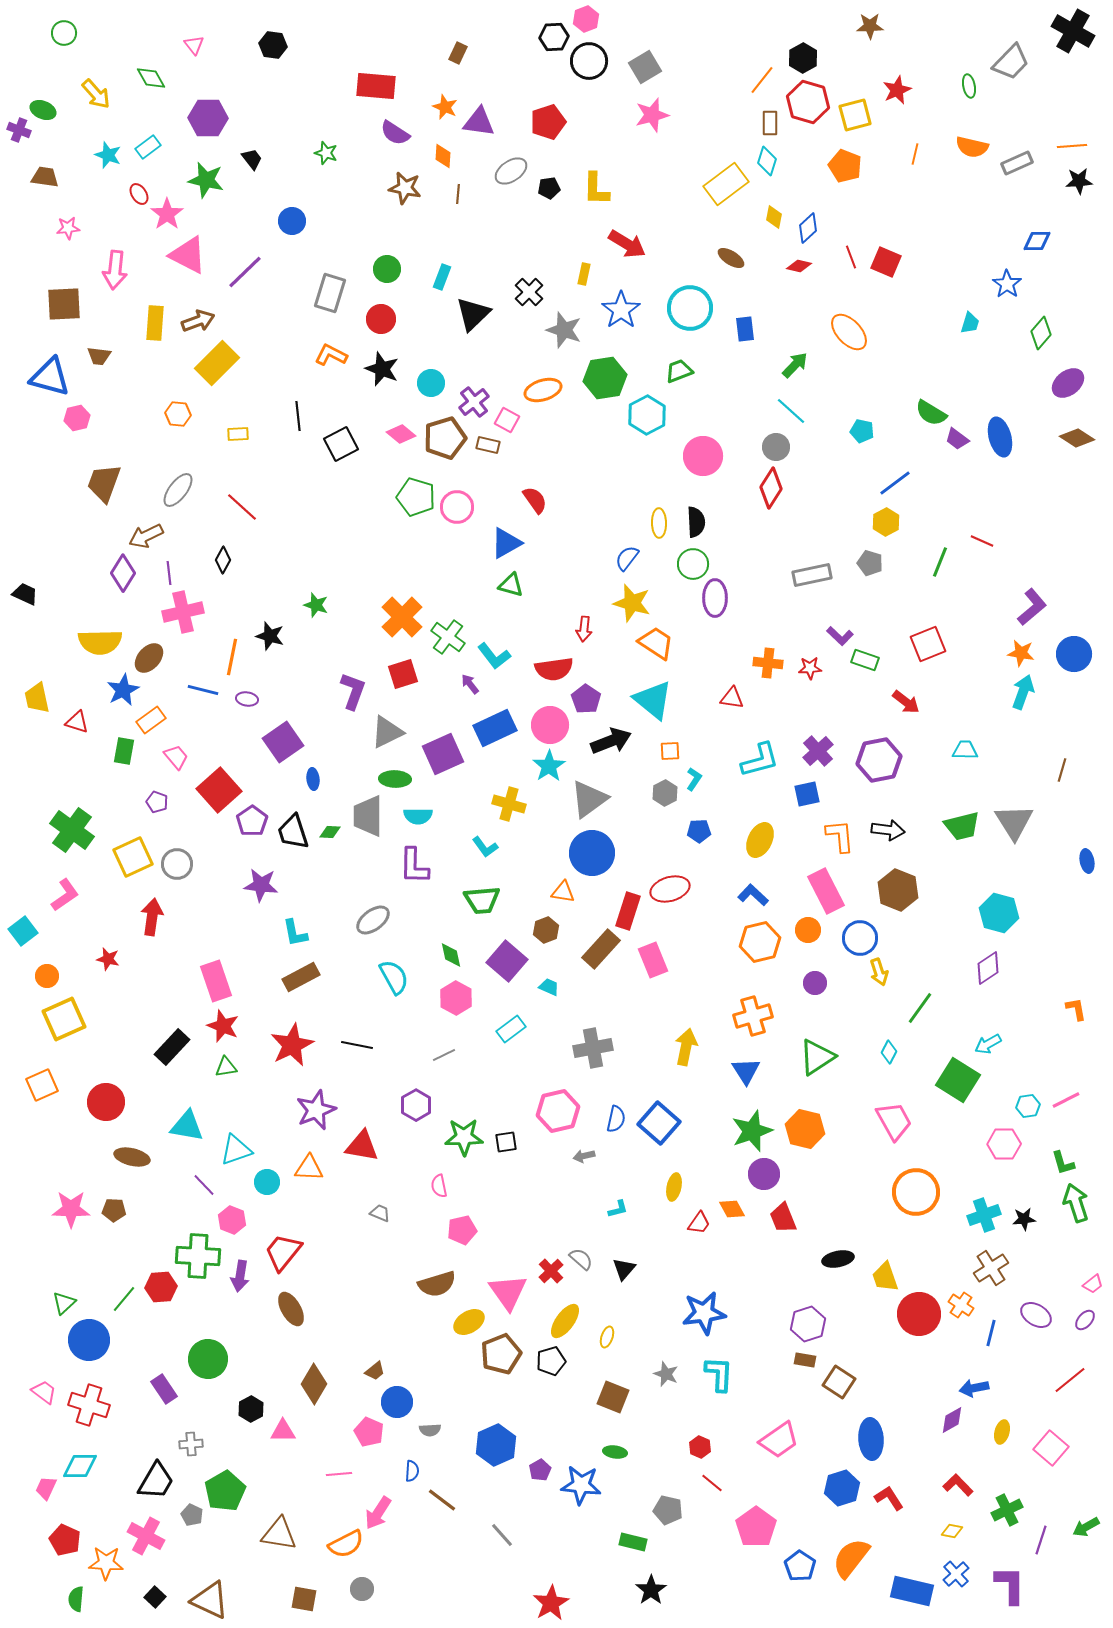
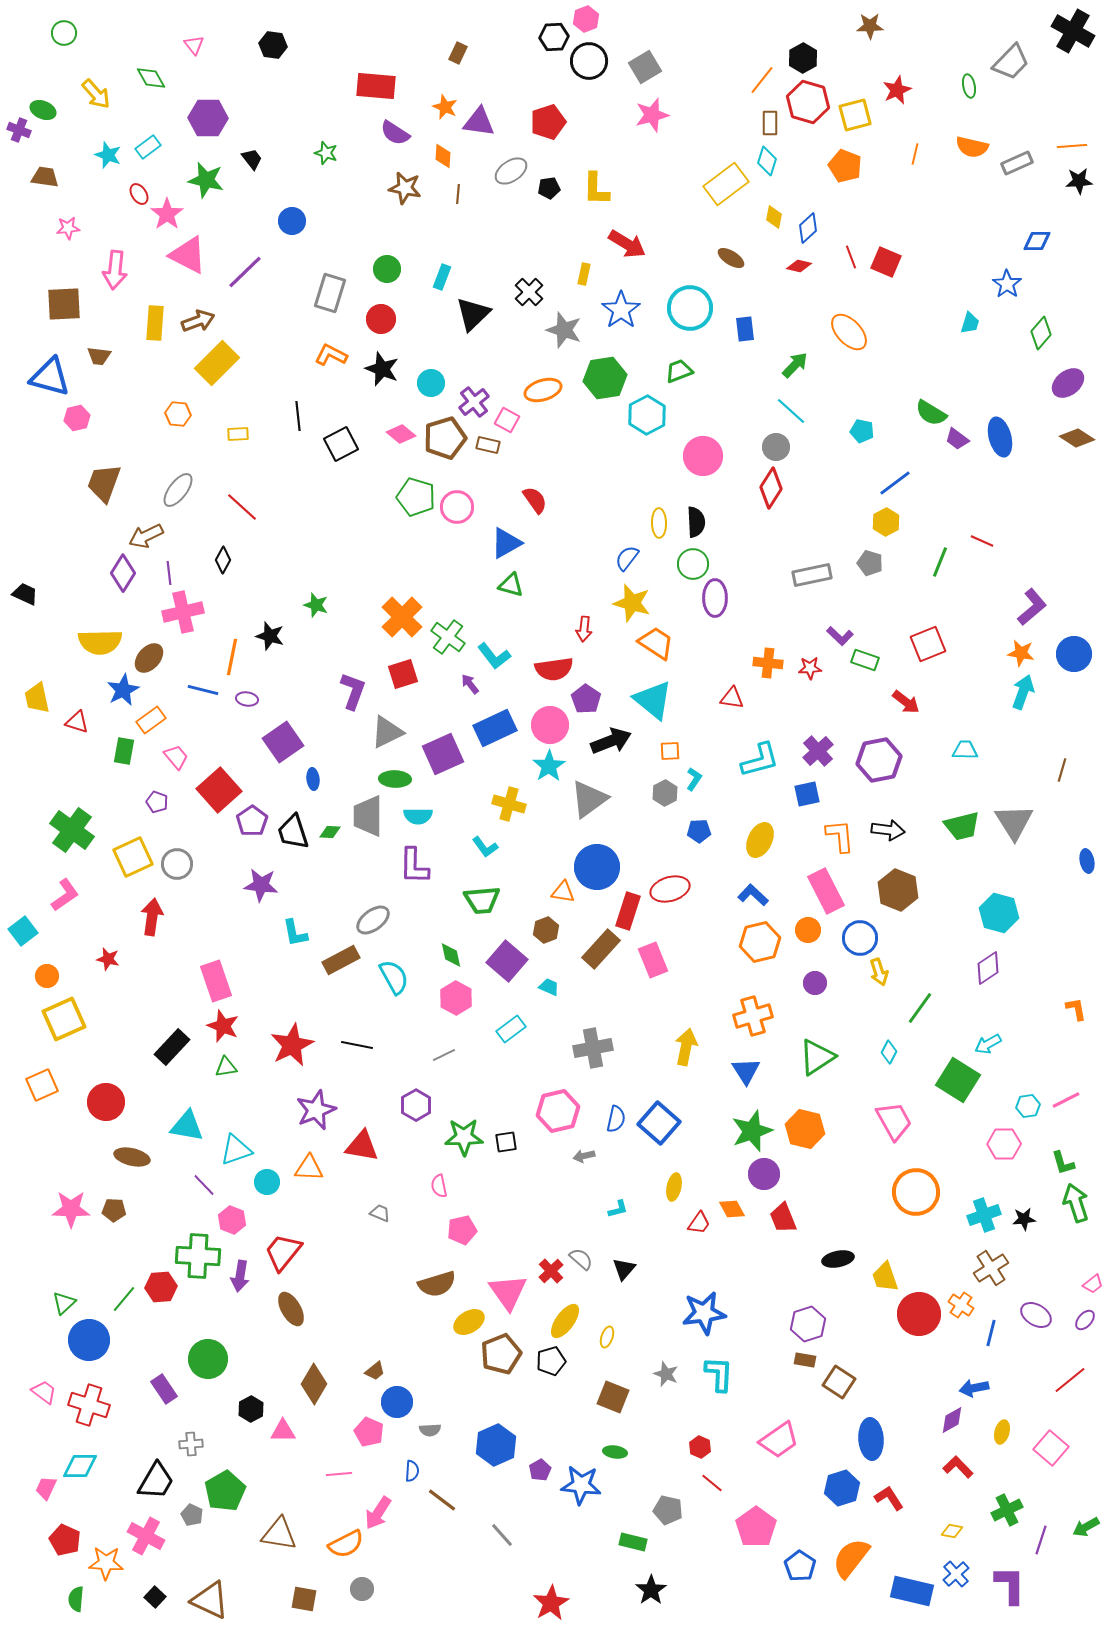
blue circle at (592, 853): moved 5 px right, 14 px down
brown rectangle at (301, 977): moved 40 px right, 17 px up
red L-shape at (958, 1485): moved 18 px up
